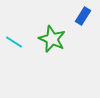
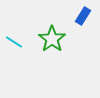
green star: rotated 12 degrees clockwise
